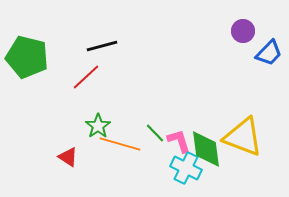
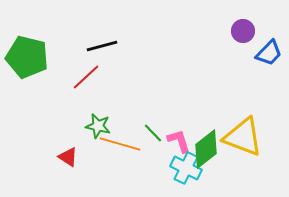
green star: rotated 25 degrees counterclockwise
green line: moved 2 px left
green diamond: rotated 60 degrees clockwise
